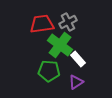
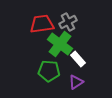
green cross: moved 1 px up
